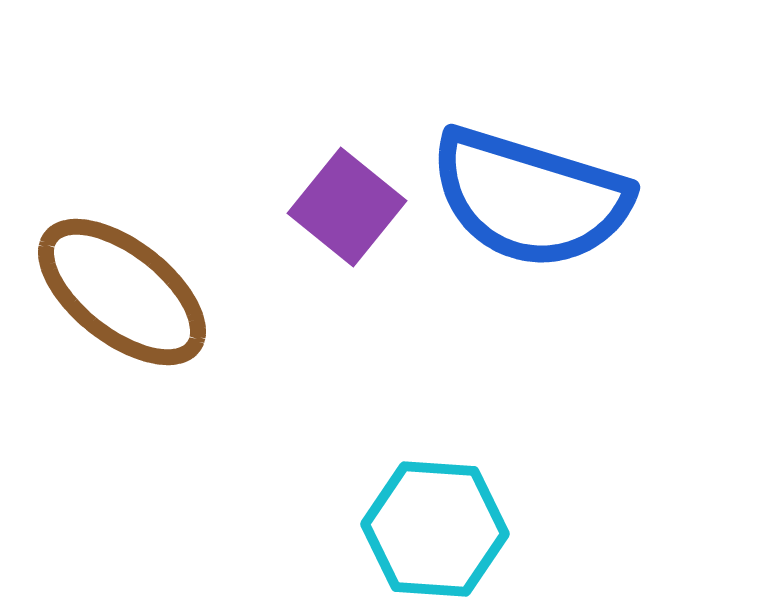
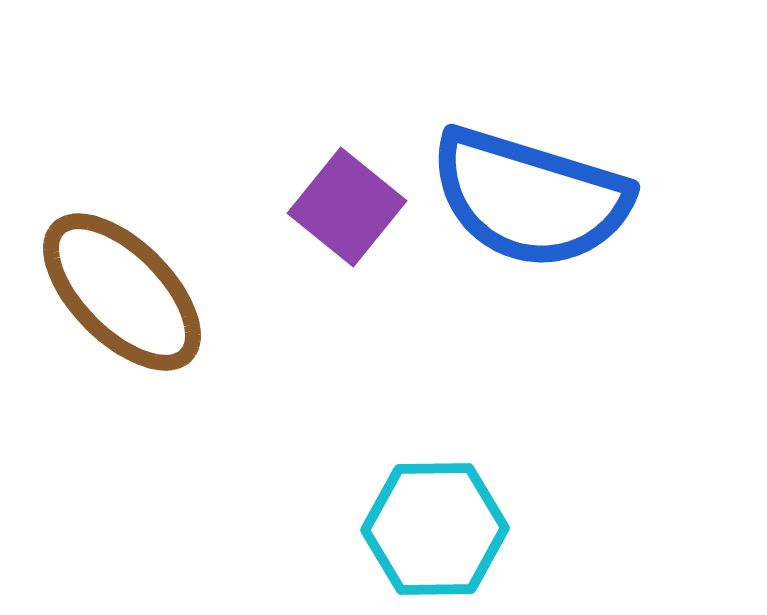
brown ellipse: rotated 7 degrees clockwise
cyan hexagon: rotated 5 degrees counterclockwise
